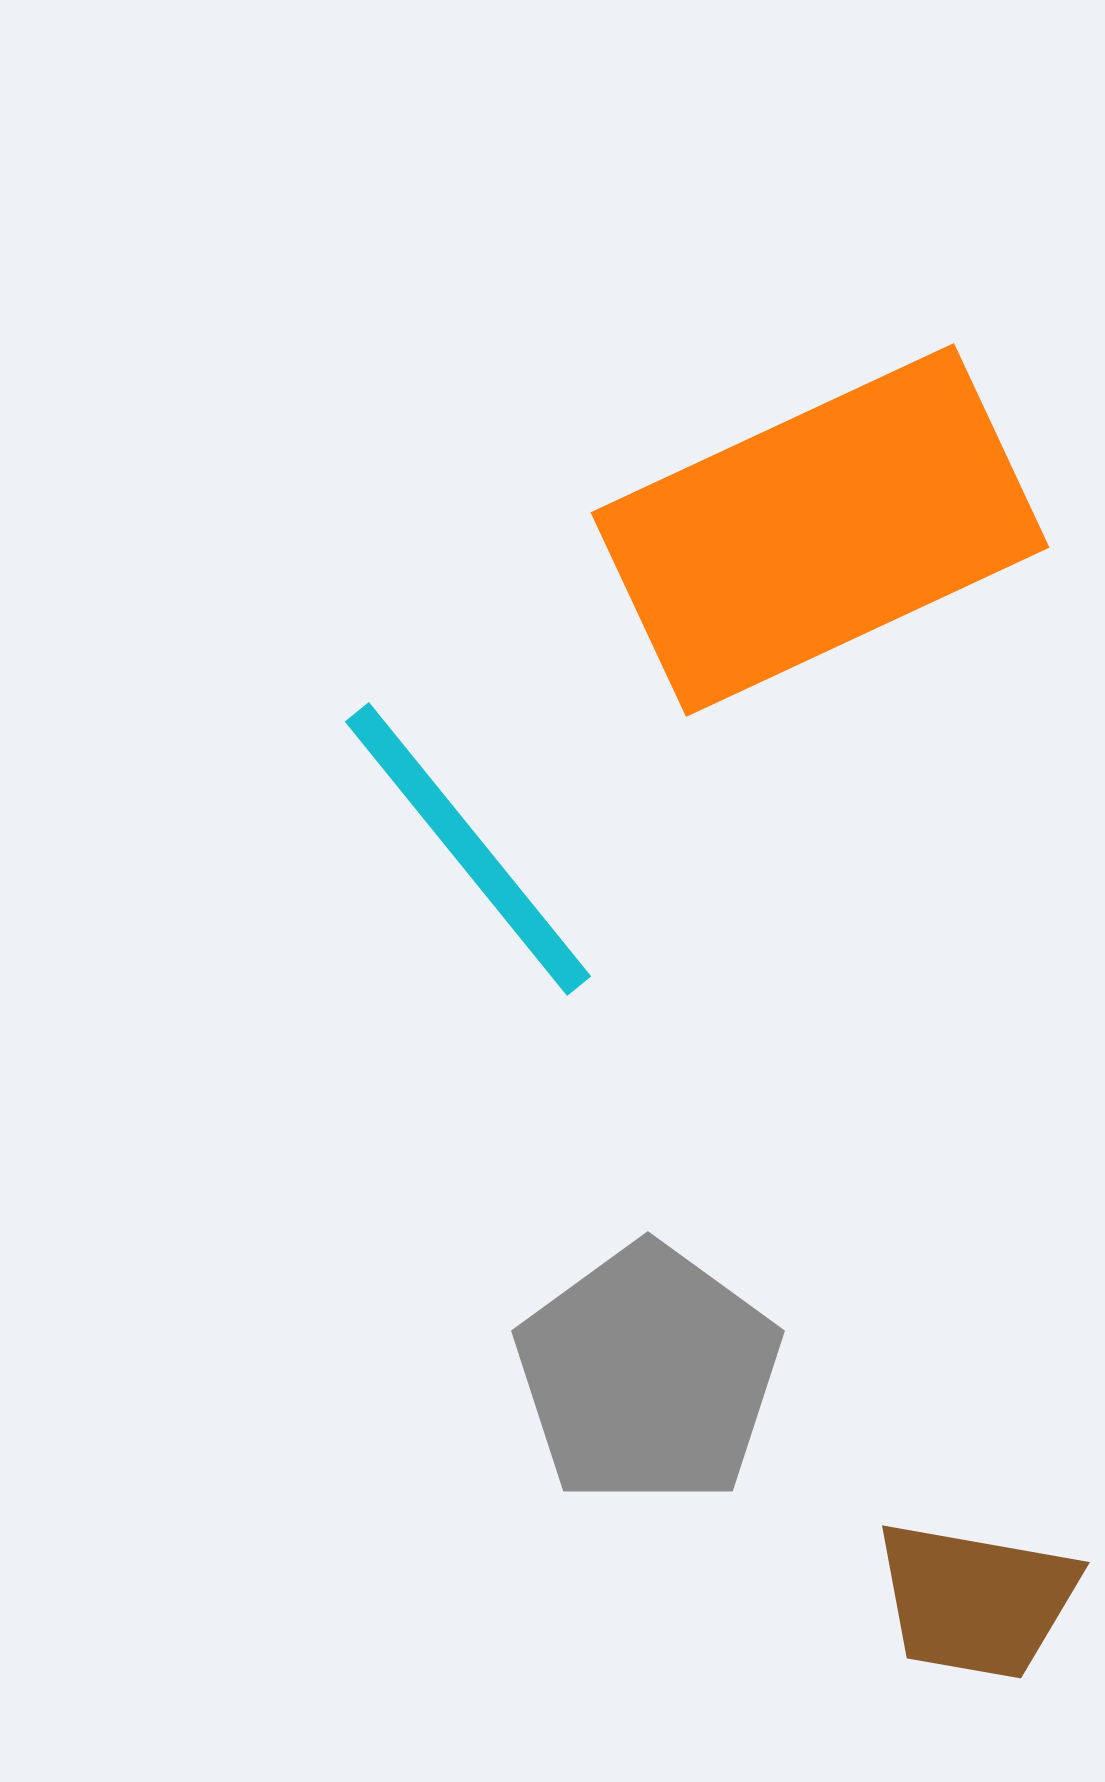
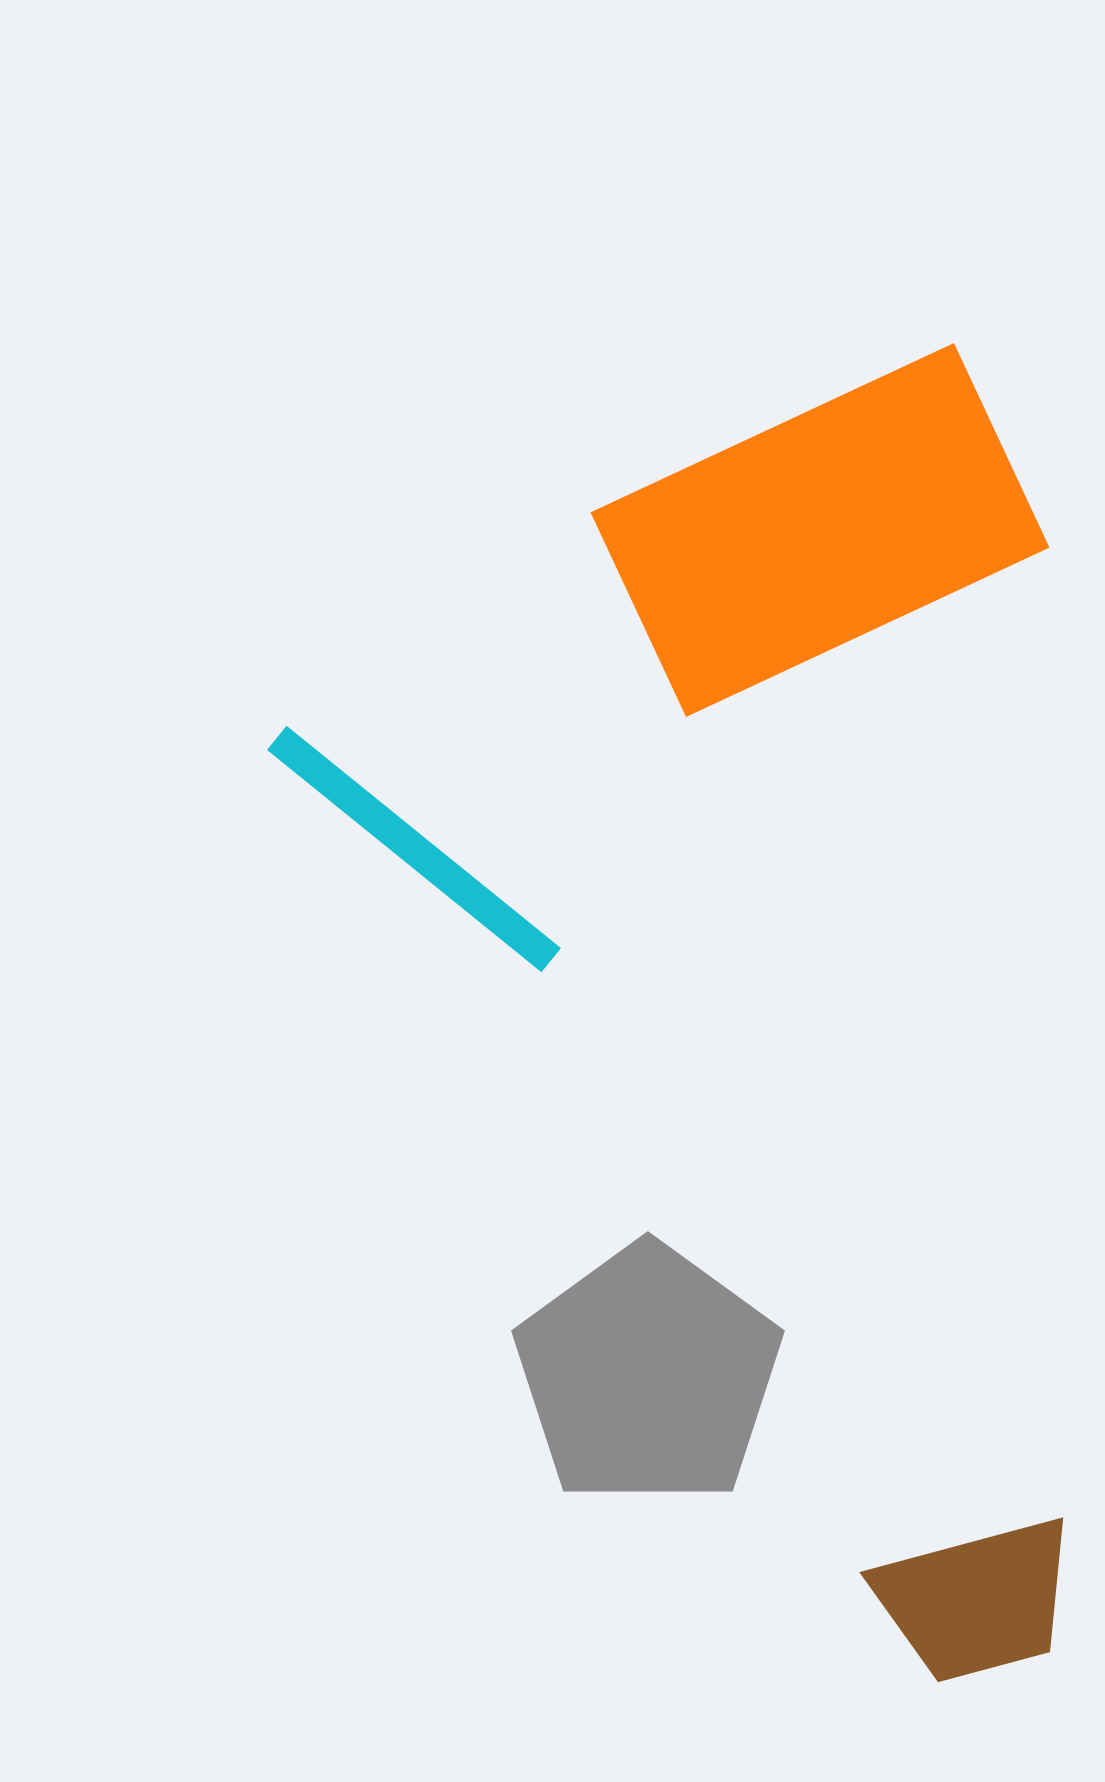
cyan line: moved 54 px left; rotated 12 degrees counterclockwise
brown trapezoid: rotated 25 degrees counterclockwise
